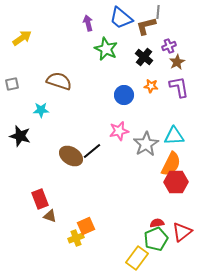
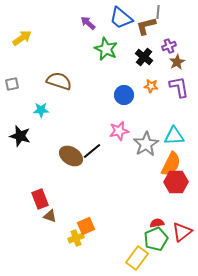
purple arrow: rotated 35 degrees counterclockwise
